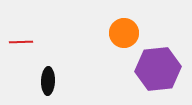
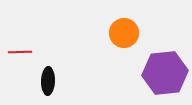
red line: moved 1 px left, 10 px down
purple hexagon: moved 7 px right, 4 px down
